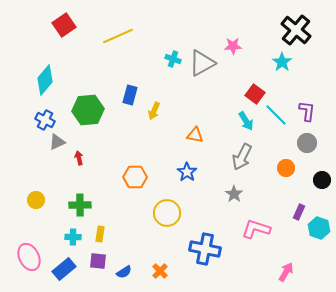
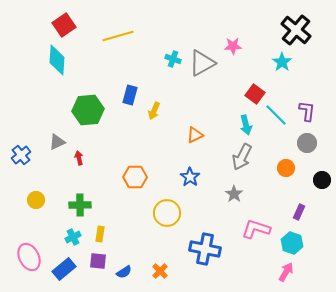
yellow line at (118, 36): rotated 8 degrees clockwise
cyan diamond at (45, 80): moved 12 px right, 20 px up; rotated 36 degrees counterclockwise
blue cross at (45, 120): moved 24 px left, 35 px down; rotated 24 degrees clockwise
cyan arrow at (246, 121): moved 4 px down; rotated 18 degrees clockwise
orange triangle at (195, 135): rotated 36 degrees counterclockwise
blue star at (187, 172): moved 3 px right, 5 px down
cyan hexagon at (319, 228): moved 27 px left, 15 px down
cyan cross at (73, 237): rotated 28 degrees counterclockwise
